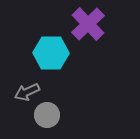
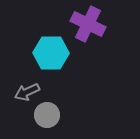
purple cross: rotated 20 degrees counterclockwise
